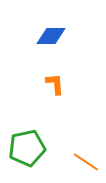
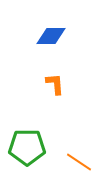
green pentagon: moved 1 px up; rotated 12 degrees clockwise
orange line: moved 7 px left
